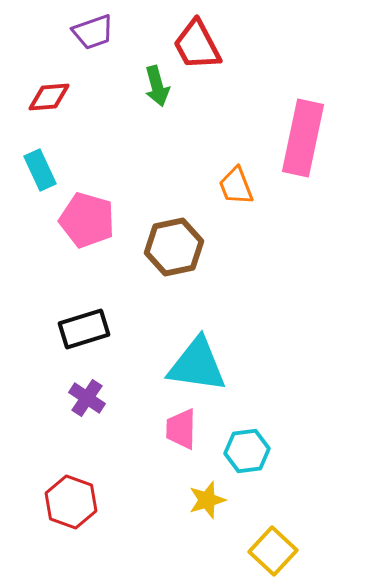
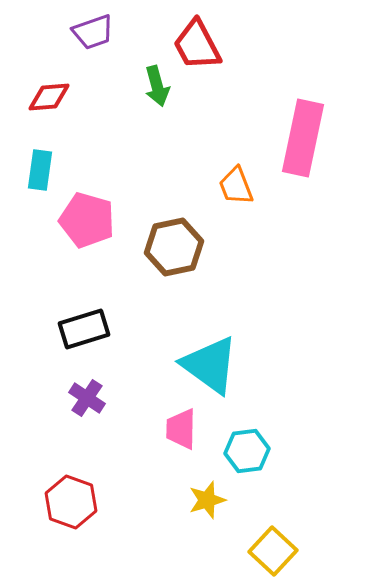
cyan rectangle: rotated 33 degrees clockwise
cyan triangle: moved 13 px right; rotated 28 degrees clockwise
